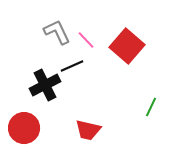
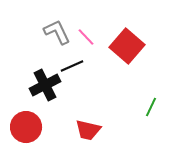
pink line: moved 3 px up
red circle: moved 2 px right, 1 px up
